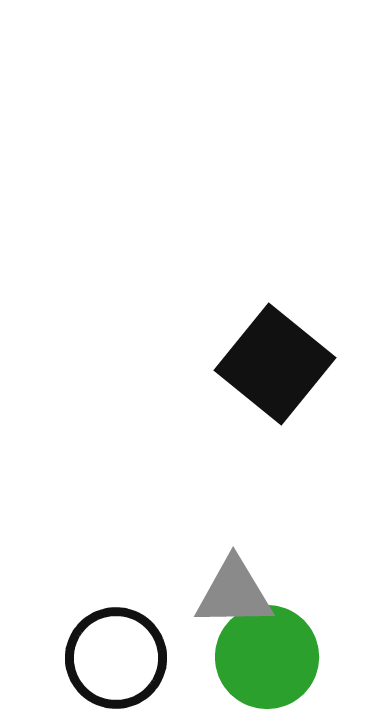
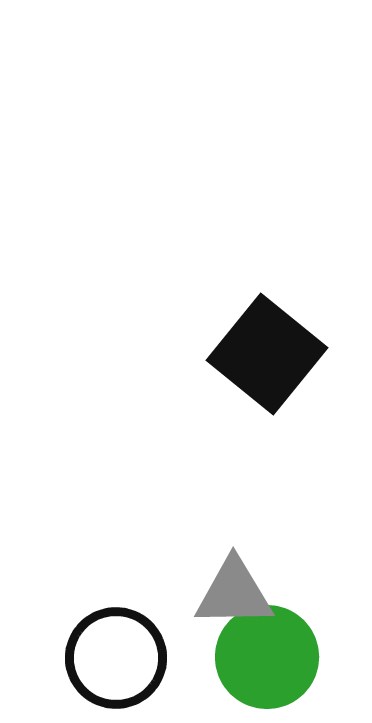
black square: moved 8 px left, 10 px up
